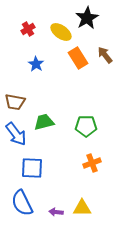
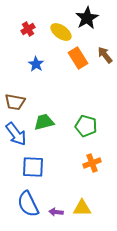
green pentagon: rotated 15 degrees clockwise
blue square: moved 1 px right, 1 px up
blue semicircle: moved 6 px right, 1 px down
